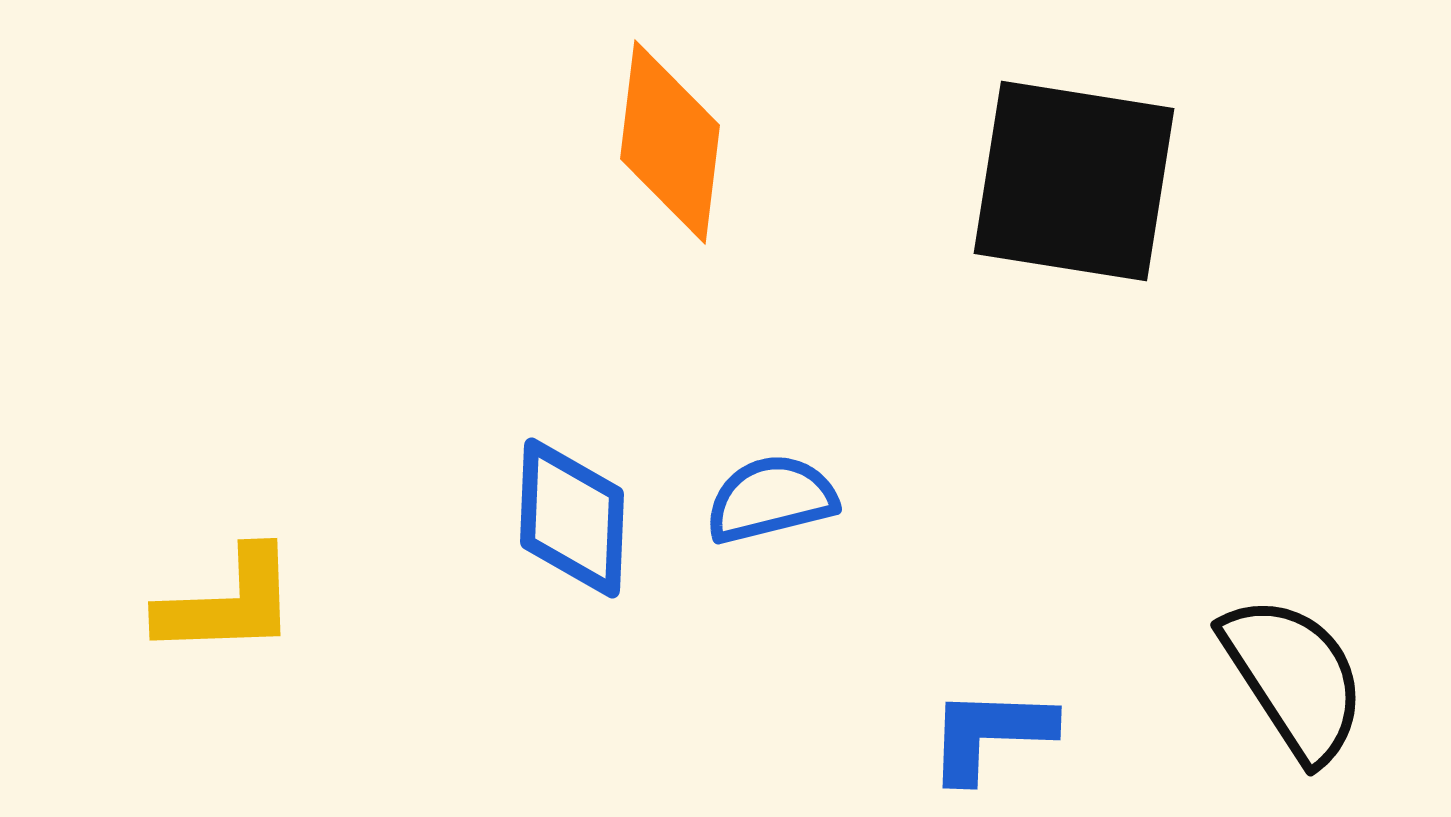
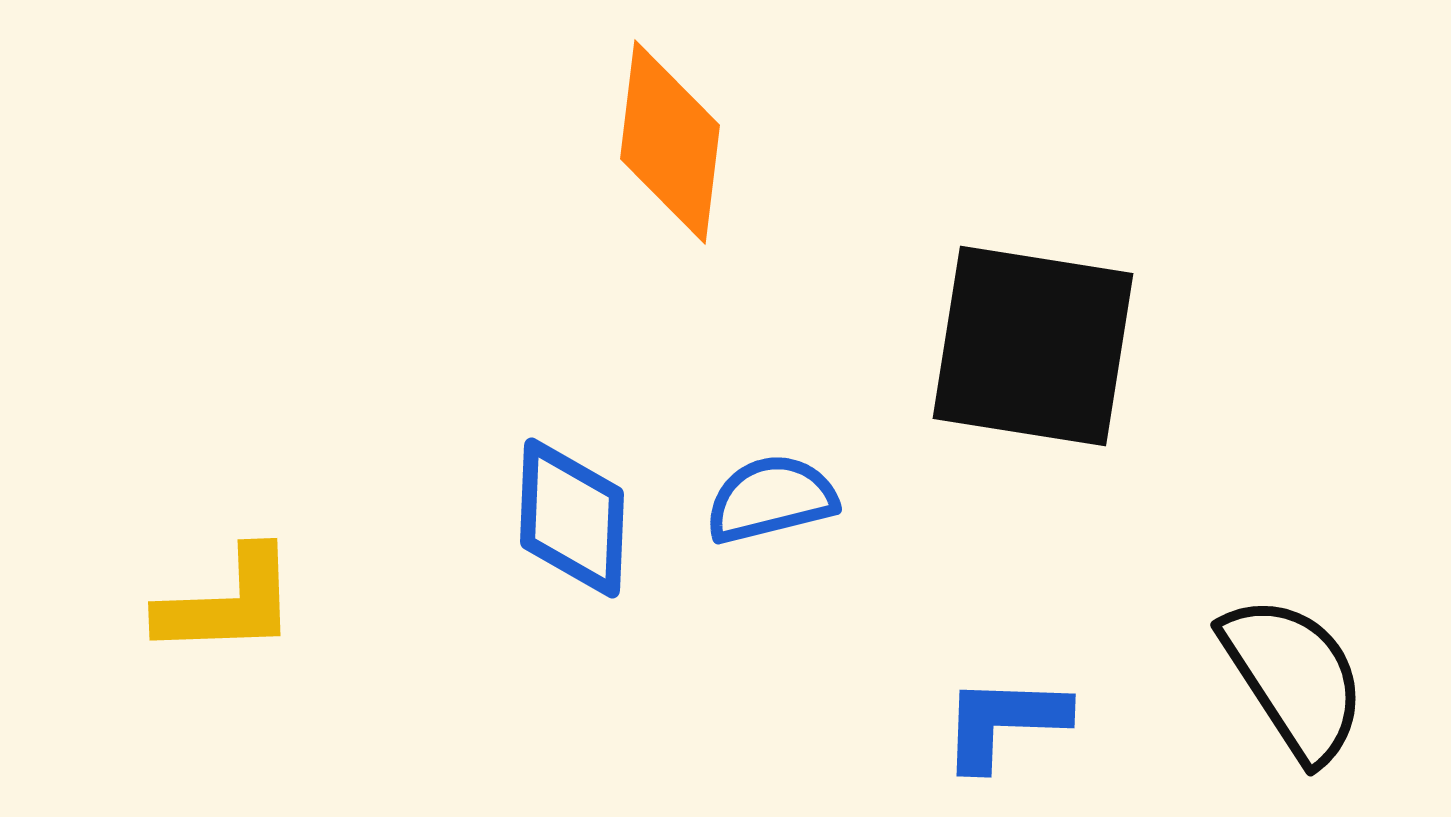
black square: moved 41 px left, 165 px down
blue L-shape: moved 14 px right, 12 px up
